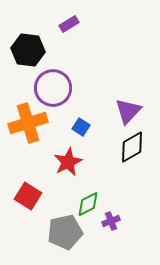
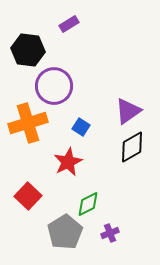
purple circle: moved 1 px right, 2 px up
purple triangle: rotated 12 degrees clockwise
red square: rotated 12 degrees clockwise
purple cross: moved 1 px left, 12 px down
gray pentagon: rotated 20 degrees counterclockwise
